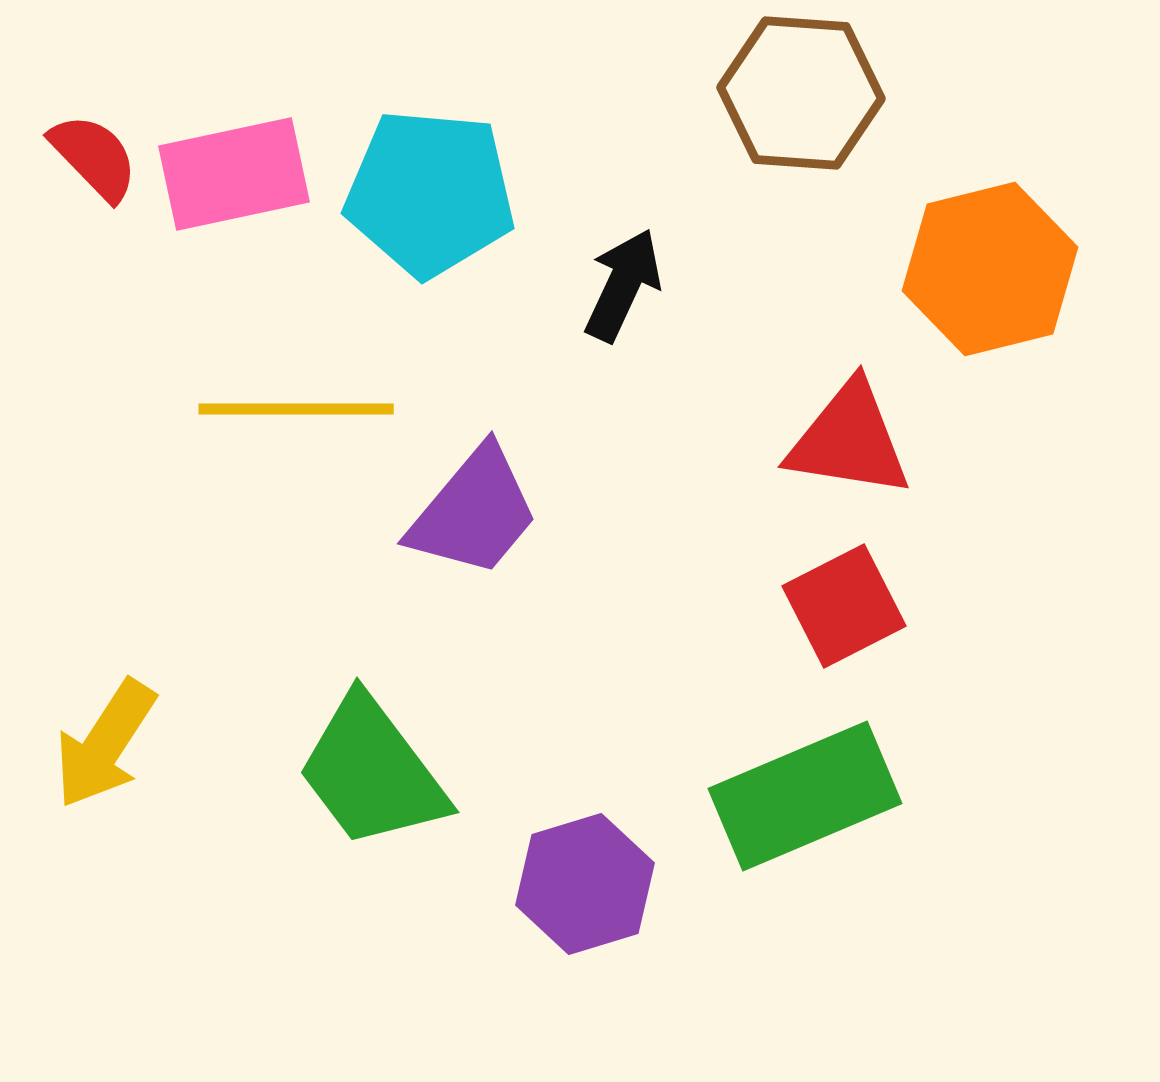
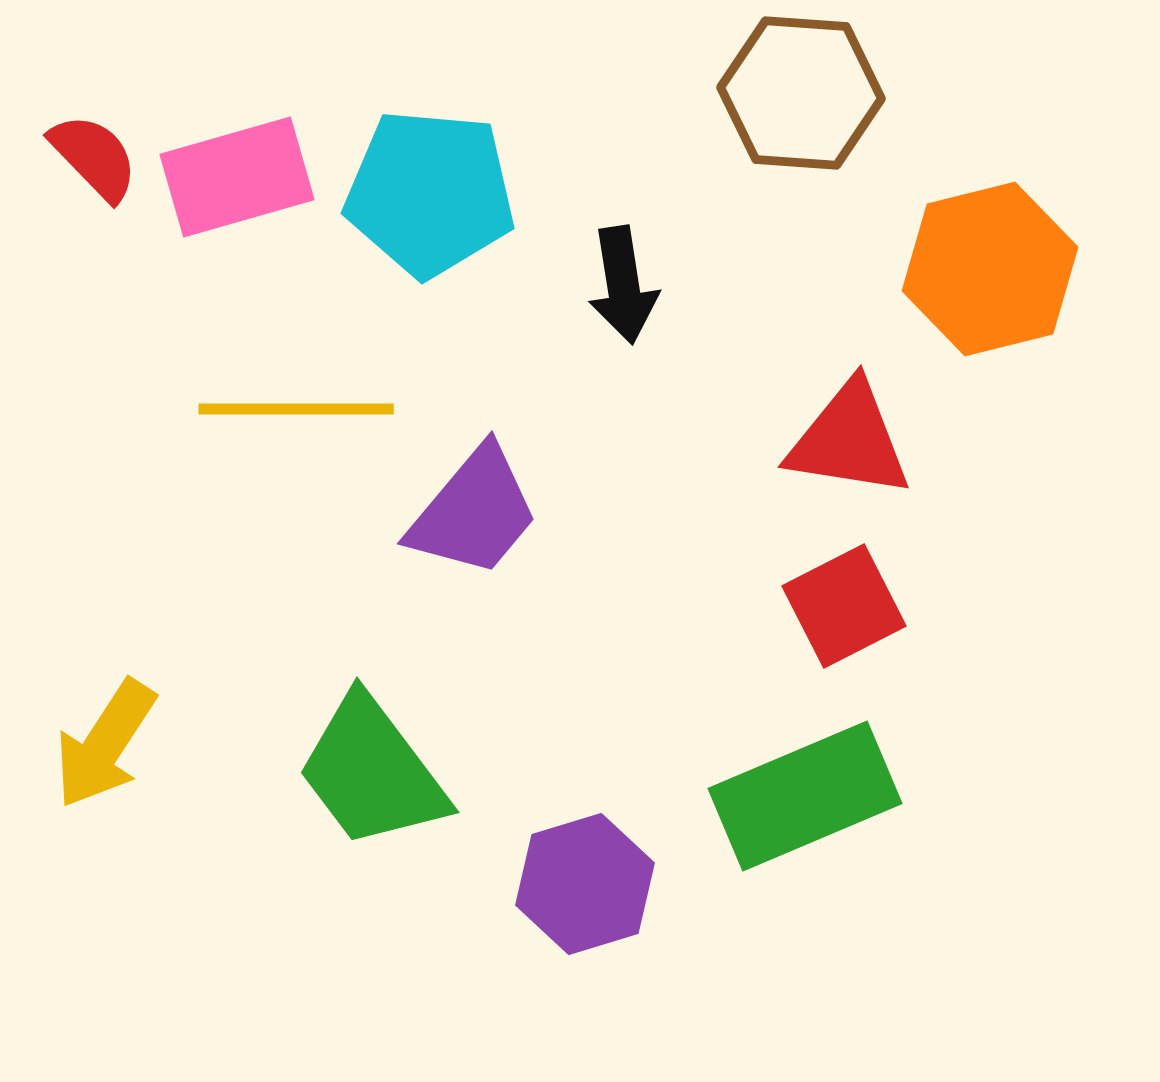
pink rectangle: moved 3 px right, 3 px down; rotated 4 degrees counterclockwise
black arrow: rotated 146 degrees clockwise
